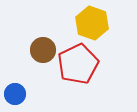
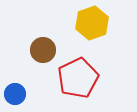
yellow hexagon: rotated 20 degrees clockwise
red pentagon: moved 14 px down
